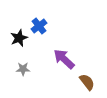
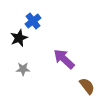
blue cross: moved 6 px left, 5 px up
brown semicircle: moved 4 px down
